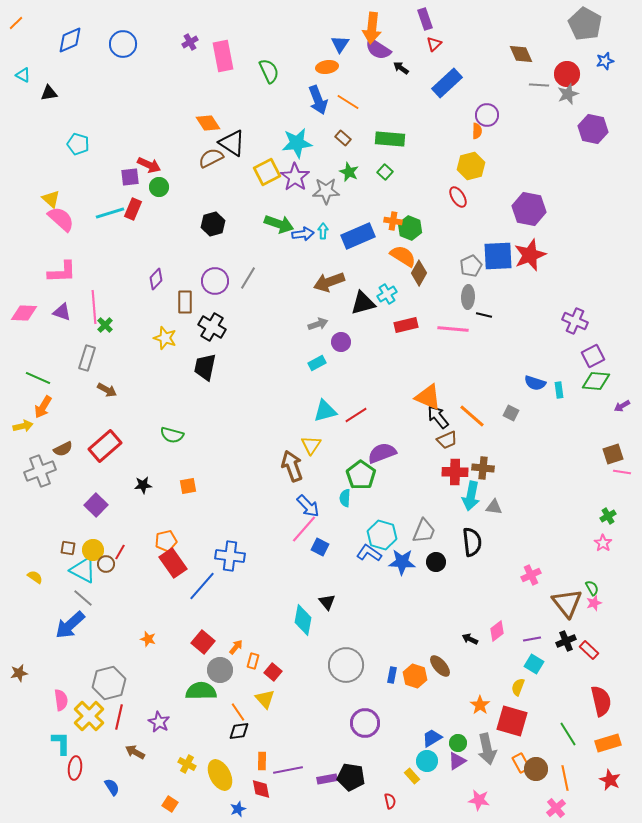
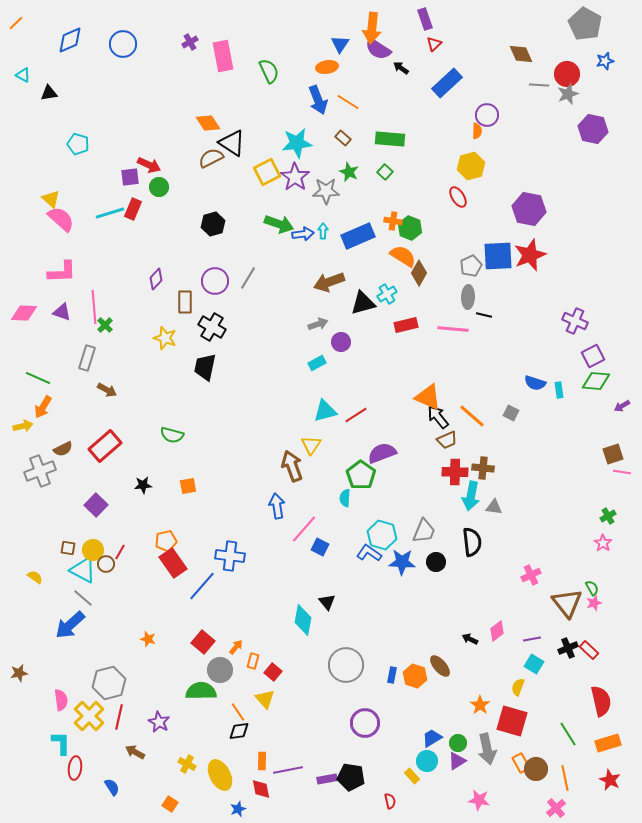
blue arrow at (308, 506): moved 31 px left; rotated 145 degrees counterclockwise
black cross at (566, 641): moved 2 px right, 7 px down
